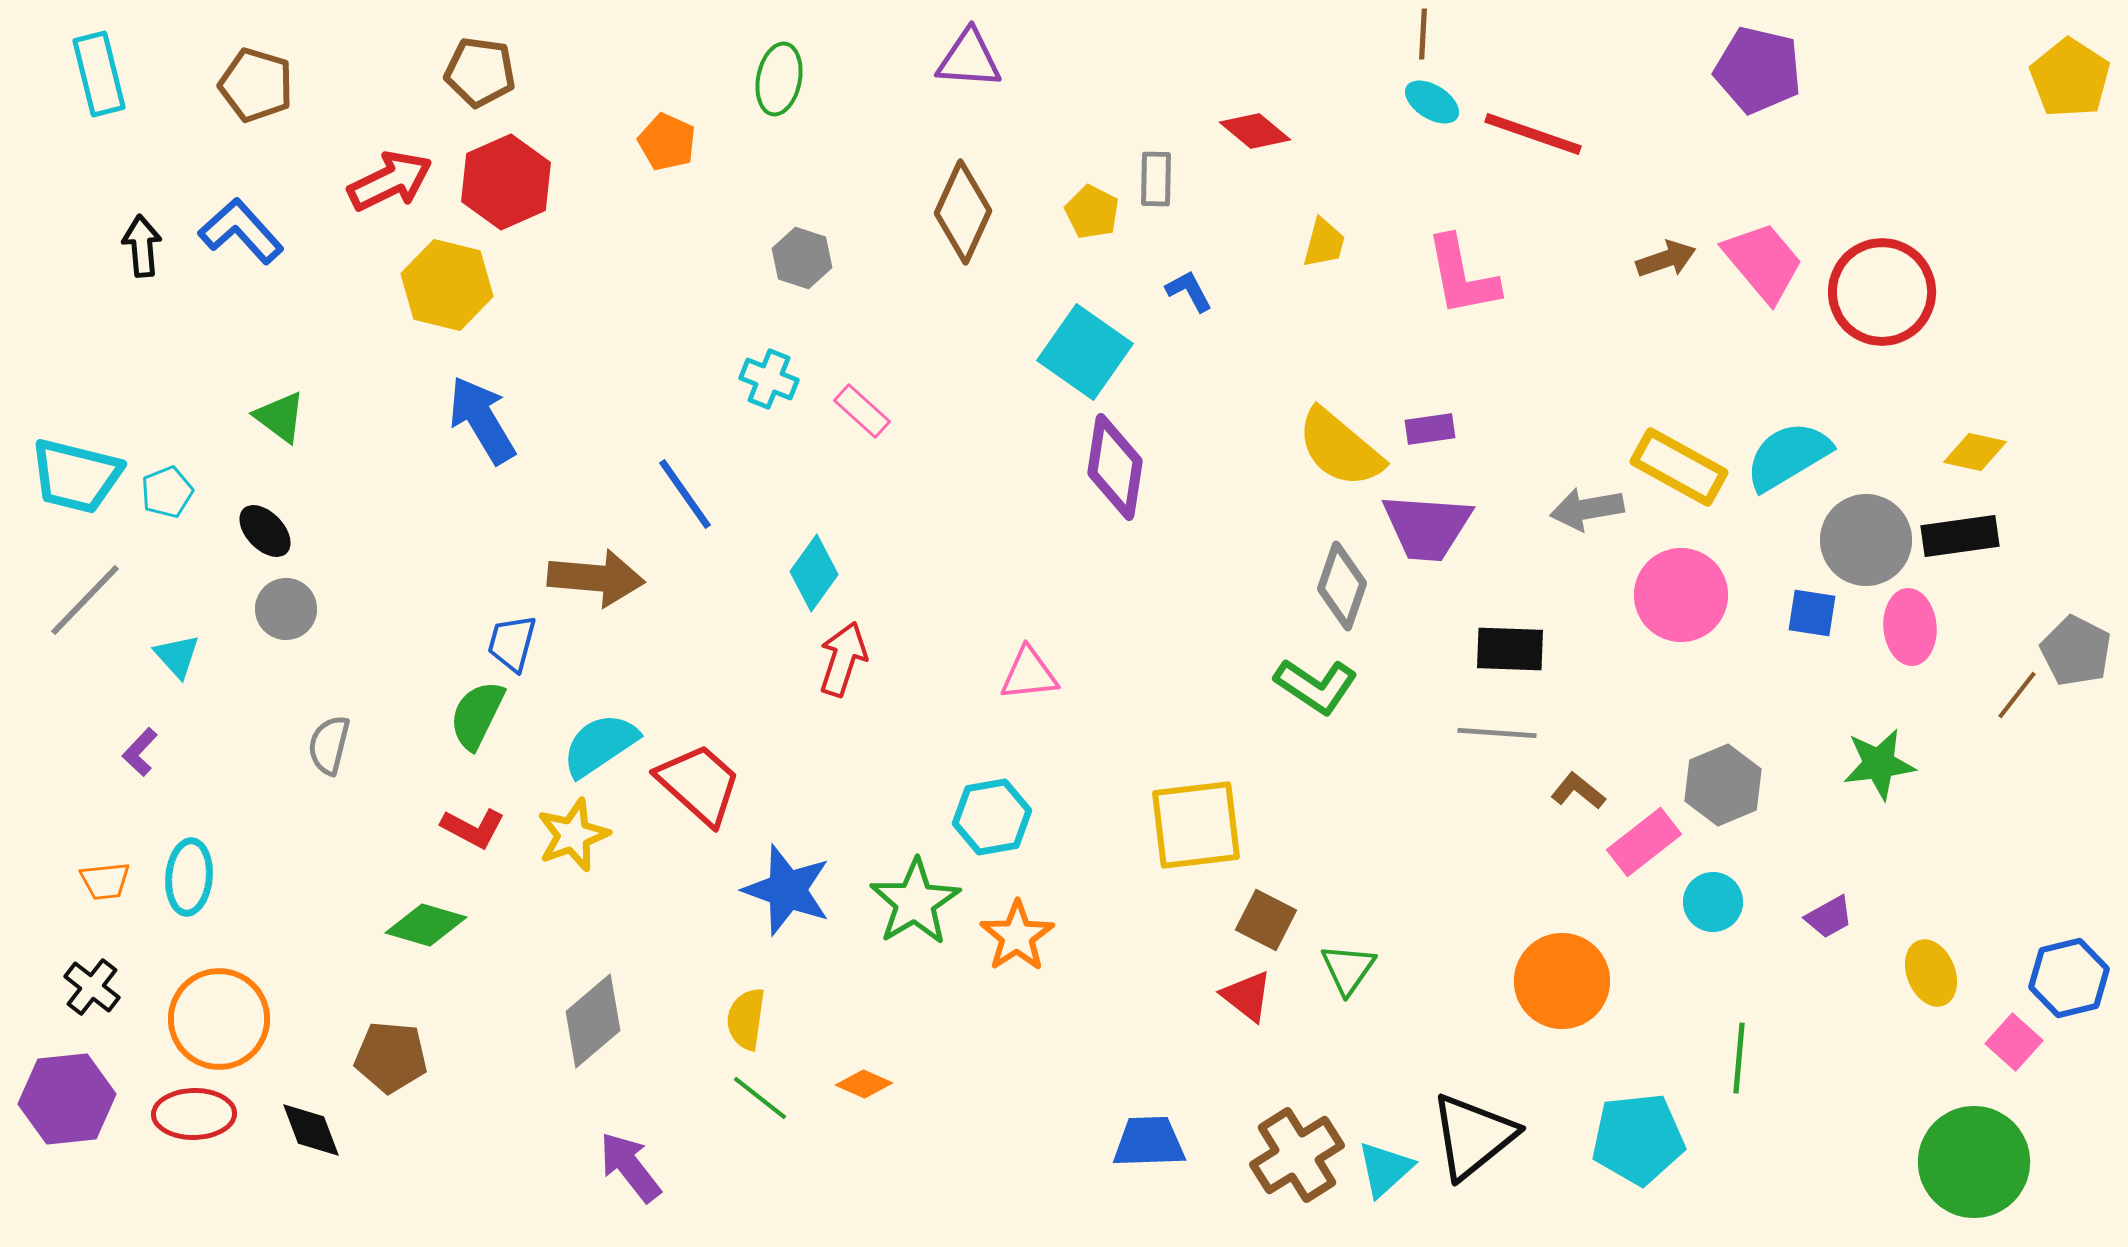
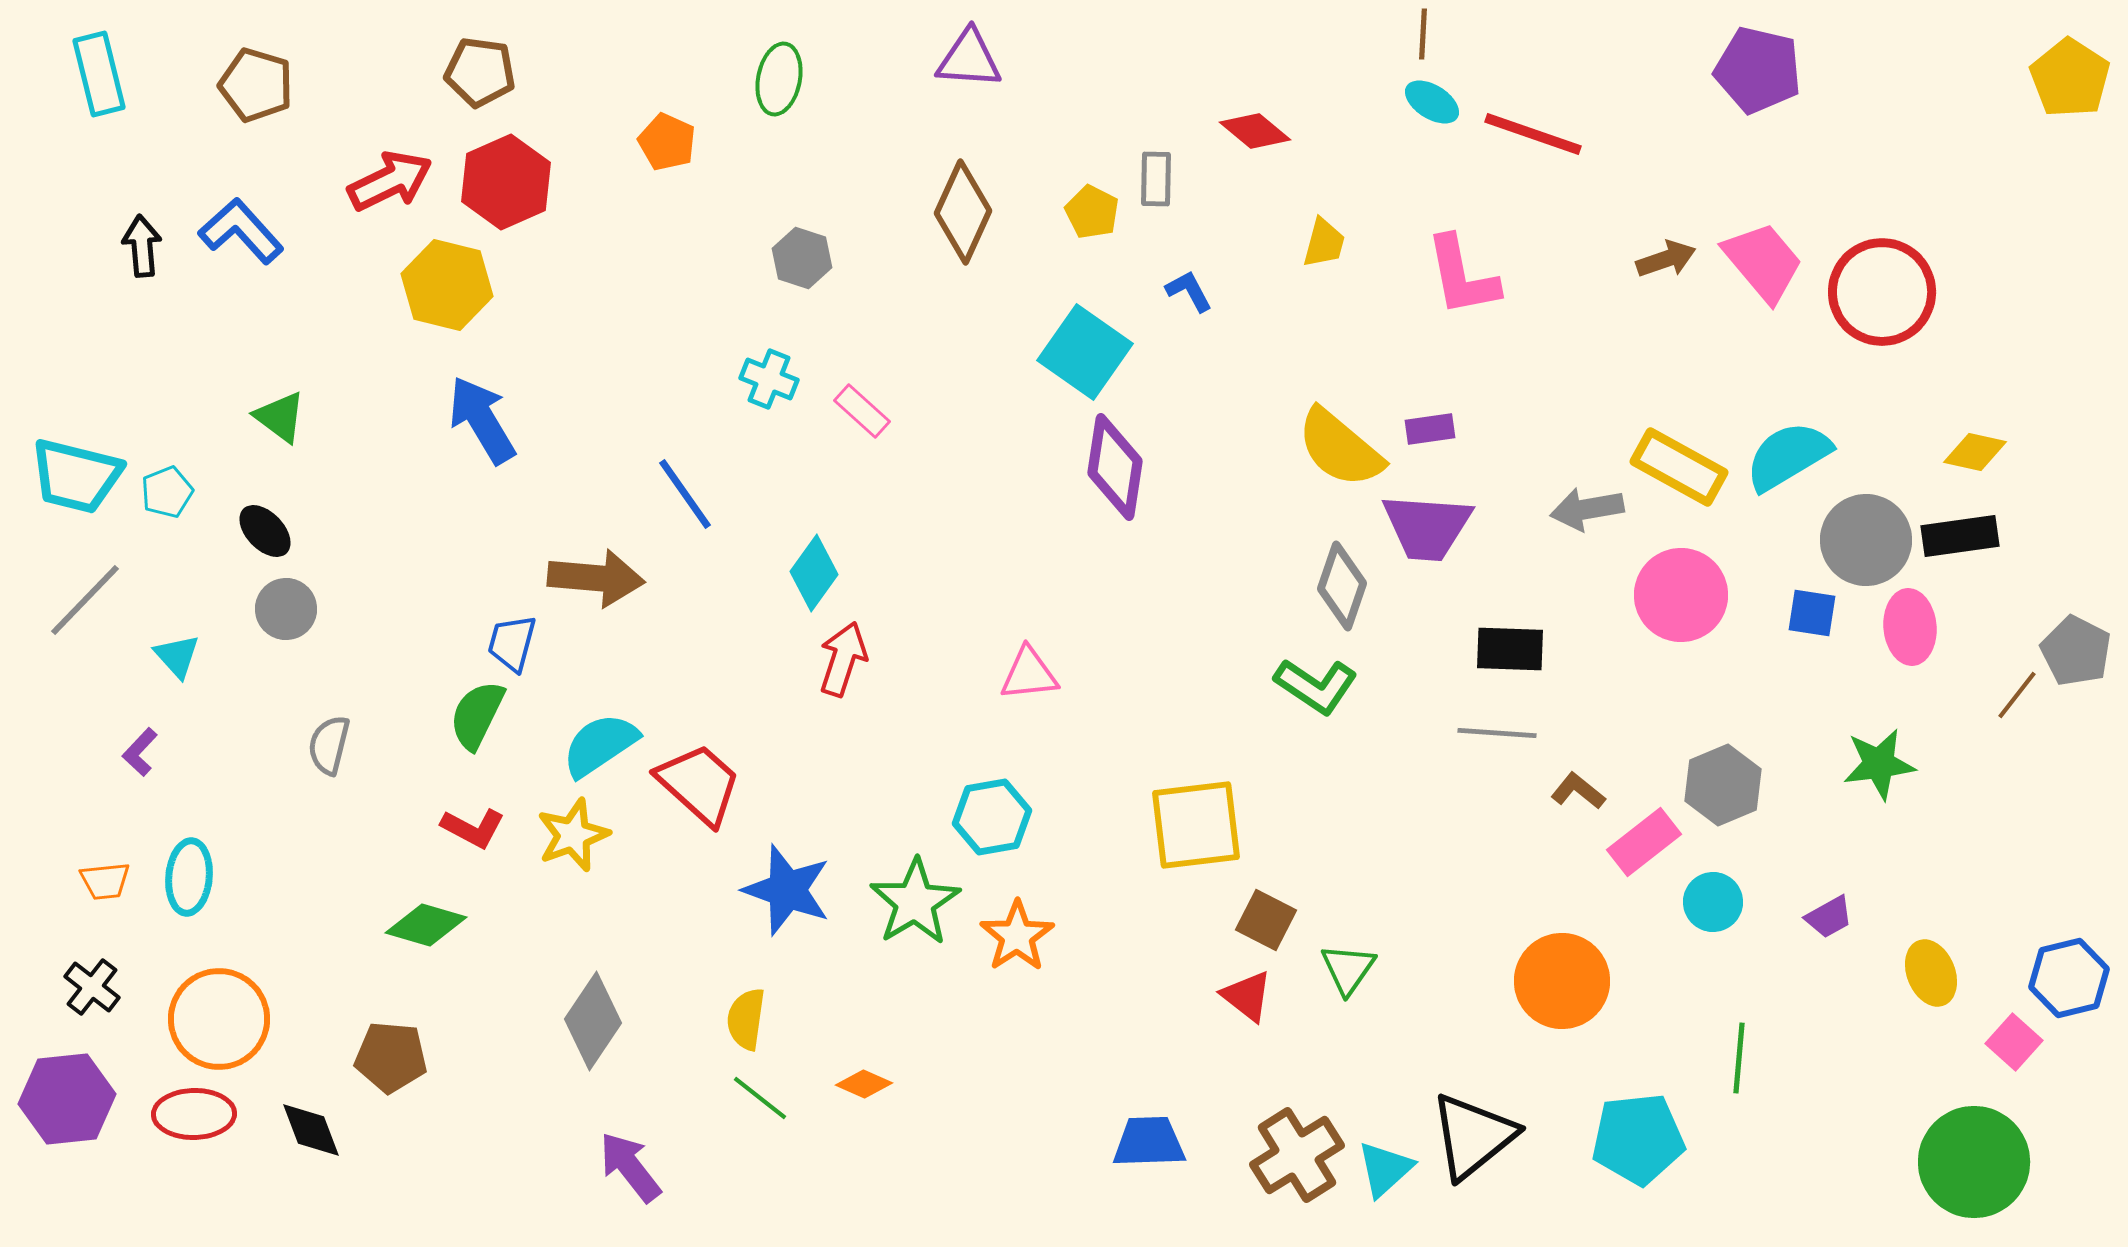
gray diamond at (593, 1021): rotated 16 degrees counterclockwise
